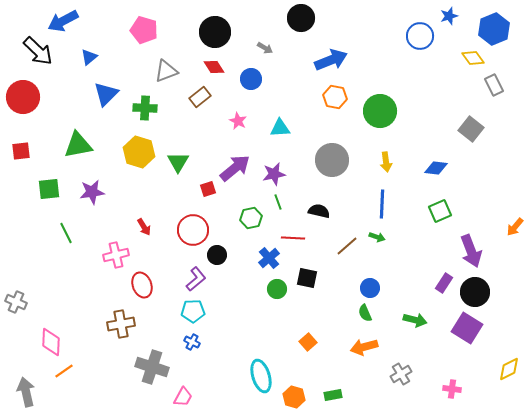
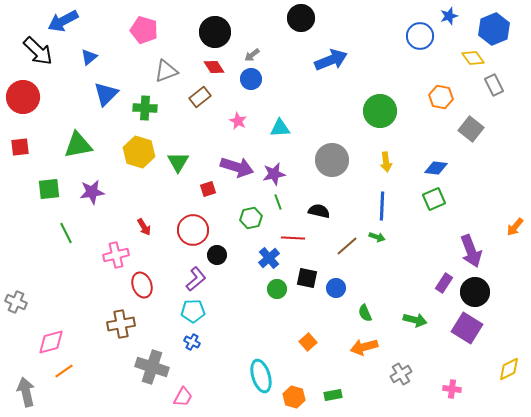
gray arrow at (265, 48): moved 13 px left, 7 px down; rotated 112 degrees clockwise
orange hexagon at (335, 97): moved 106 px right
red square at (21, 151): moved 1 px left, 4 px up
purple arrow at (235, 168): moved 2 px right, 1 px up; rotated 56 degrees clockwise
blue line at (382, 204): moved 2 px down
green square at (440, 211): moved 6 px left, 12 px up
blue circle at (370, 288): moved 34 px left
pink diamond at (51, 342): rotated 72 degrees clockwise
